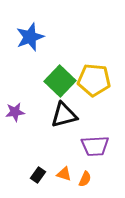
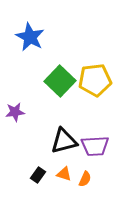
blue star: rotated 24 degrees counterclockwise
yellow pentagon: moved 1 px right; rotated 12 degrees counterclockwise
black triangle: moved 26 px down
